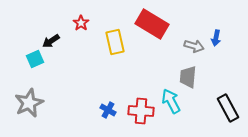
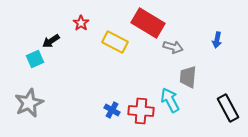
red rectangle: moved 4 px left, 1 px up
blue arrow: moved 1 px right, 2 px down
yellow rectangle: rotated 50 degrees counterclockwise
gray arrow: moved 21 px left, 1 px down
cyan arrow: moved 1 px left, 1 px up
blue cross: moved 4 px right
